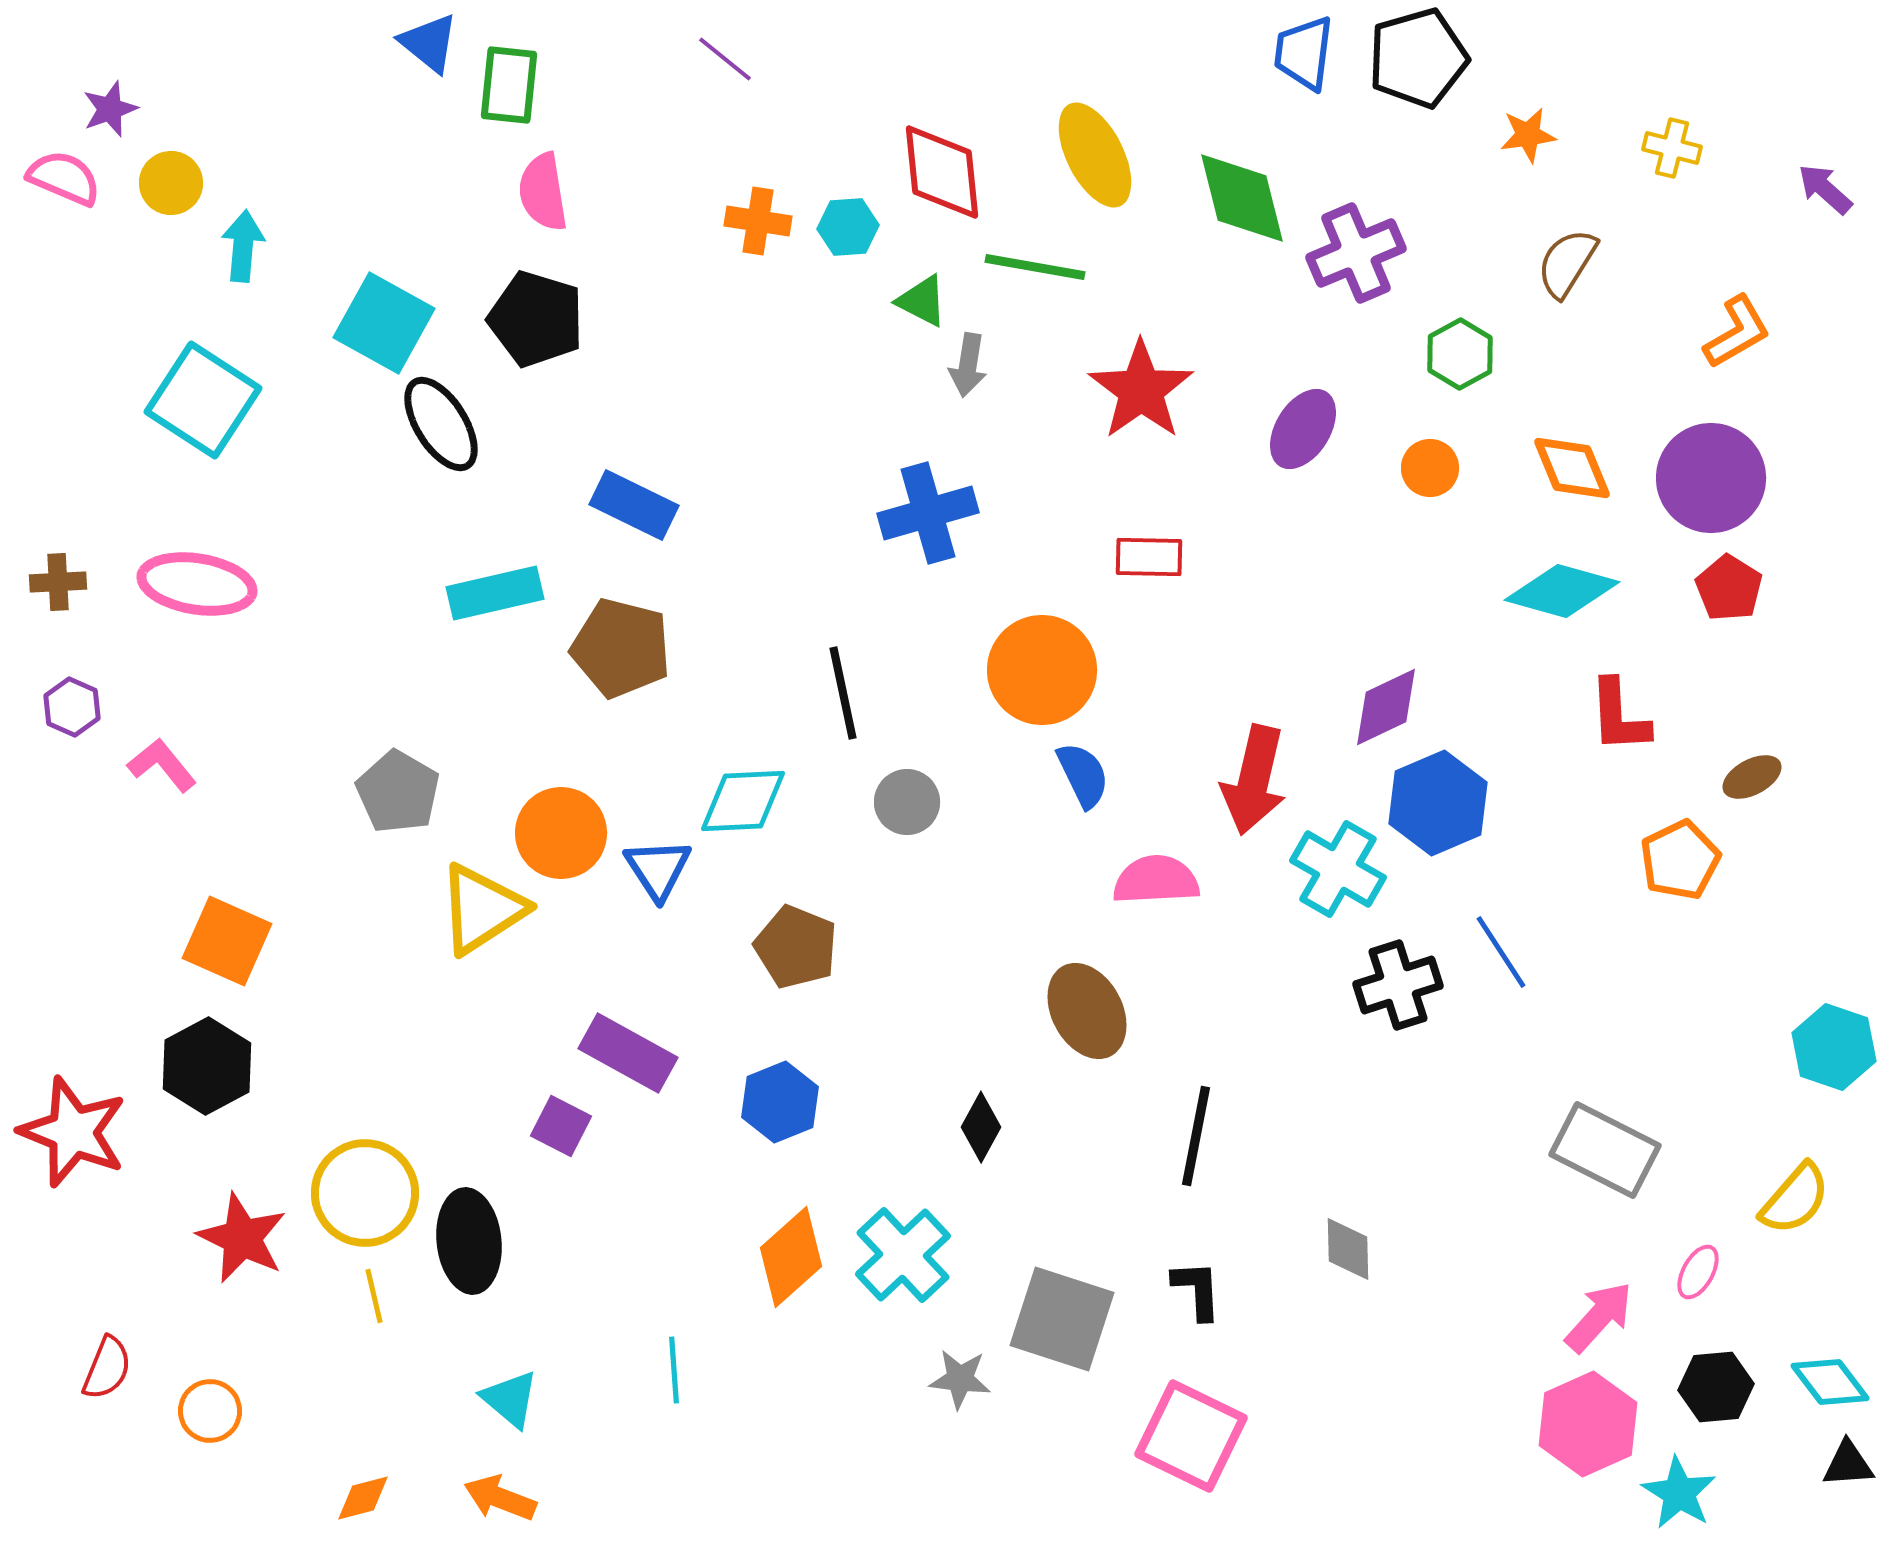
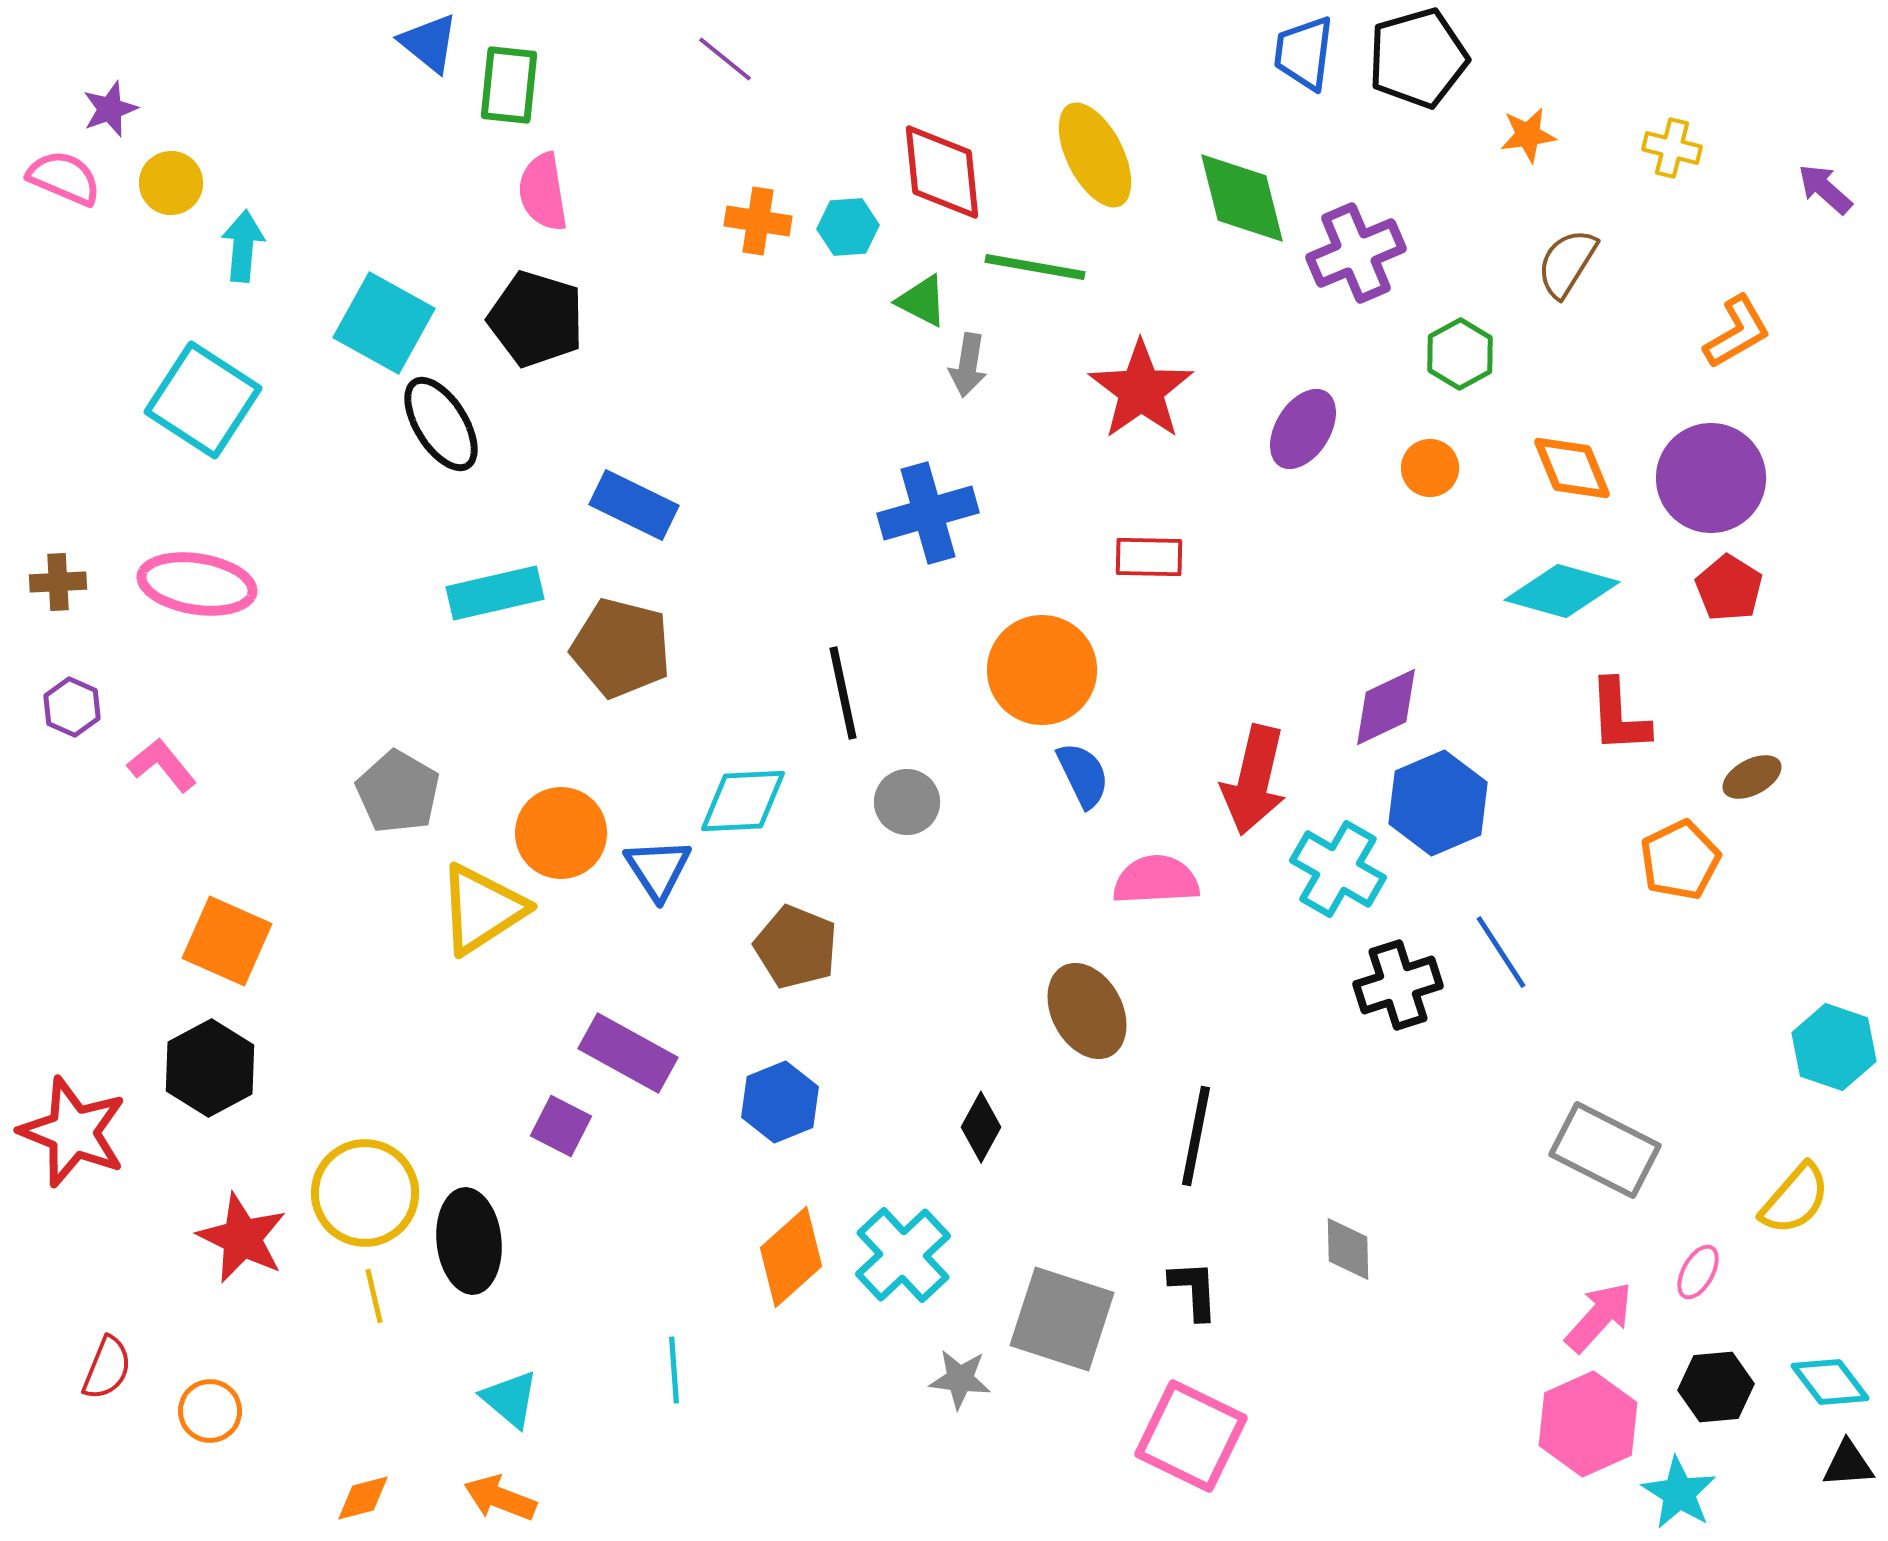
black hexagon at (207, 1066): moved 3 px right, 2 px down
black L-shape at (1197, 1290): moved 3 px left
